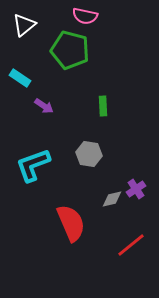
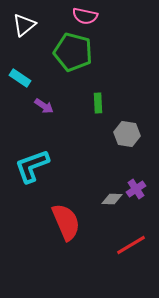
green pentagon: moved 3 px right, 2 px down
green rectangle: moved 5 px left, 3 px up
gray hexagon: moved 38 px right, 20 px up
cyan L-shape: moved 1 px left, 1 px down
gray diamond: rotated 15 degrees clockwise
red semicircle: moved 5 px left, 1 px up
red line: rotated 8 degrees clockwise
